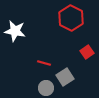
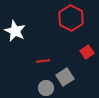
white star: rotated 15 degrees clockwise
red line: moved 1 px left, 2 px up; rotated 24 degrees counterclockwise
